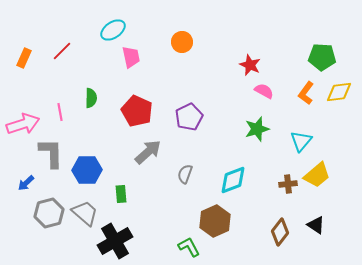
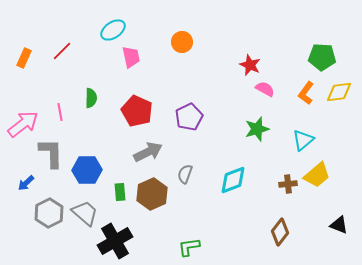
pink semicircle: moved 1 px right, 2 px up
pink arrow: rotated 20 degrees counterclockwise
cyan triangle: moved 2 px right, 1 px up; rotated 10 degrees clockwise
gray arrow: rotated 16 degrees clockwise
green rectangle: moved 1 px left, 2 px up
gray hexagon: rotated 12 degrees counterclockwise
brown hexagon: moved 63 px left, 27 px up
black triangle: moved 23 px right; rotated 12 degrees counterclockwise
green L-shape: rotated 70 degrees counterclockwise
